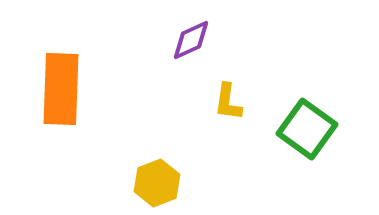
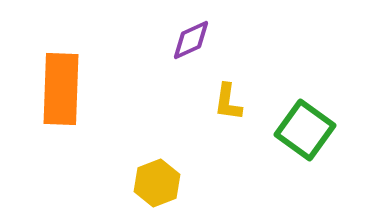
green square: moved 2 px left, 1 px down
